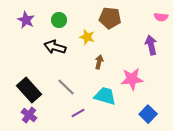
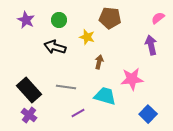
pink semicircle: moved 3 px left, 1 px down; rotated 136 degrees clockwise
gray line: rotated 36 degrees counterclockwise
